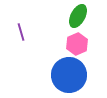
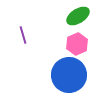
green ellipse: rotated 30 degrees clockwise
purple line: moved 2 px right, 3 px down
